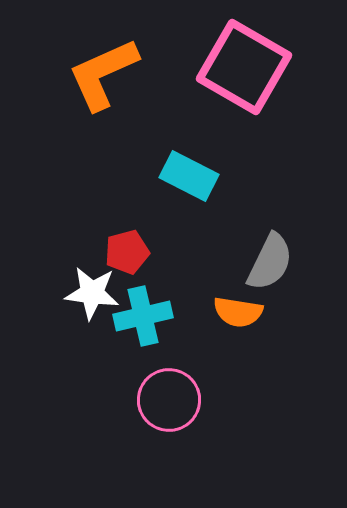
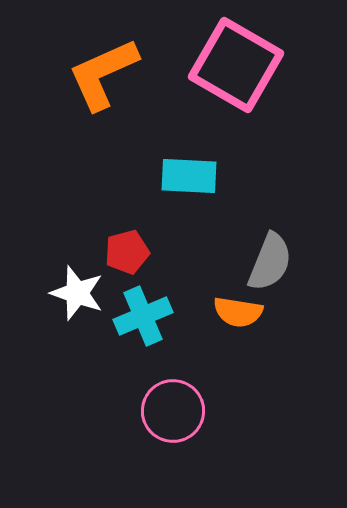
pink square: moved 8 px left, 2 px up
cyan rectangle: rotated 24 degrees counterclockwise
gray semicircle: rotated 4 degrees counterclockwise
white star: moved 15 px left; rotated 12 degrees clockwise
cyan cross: rotated 10 degrees counterclockwise
pink circle: moved 4 px right, 11 px down
